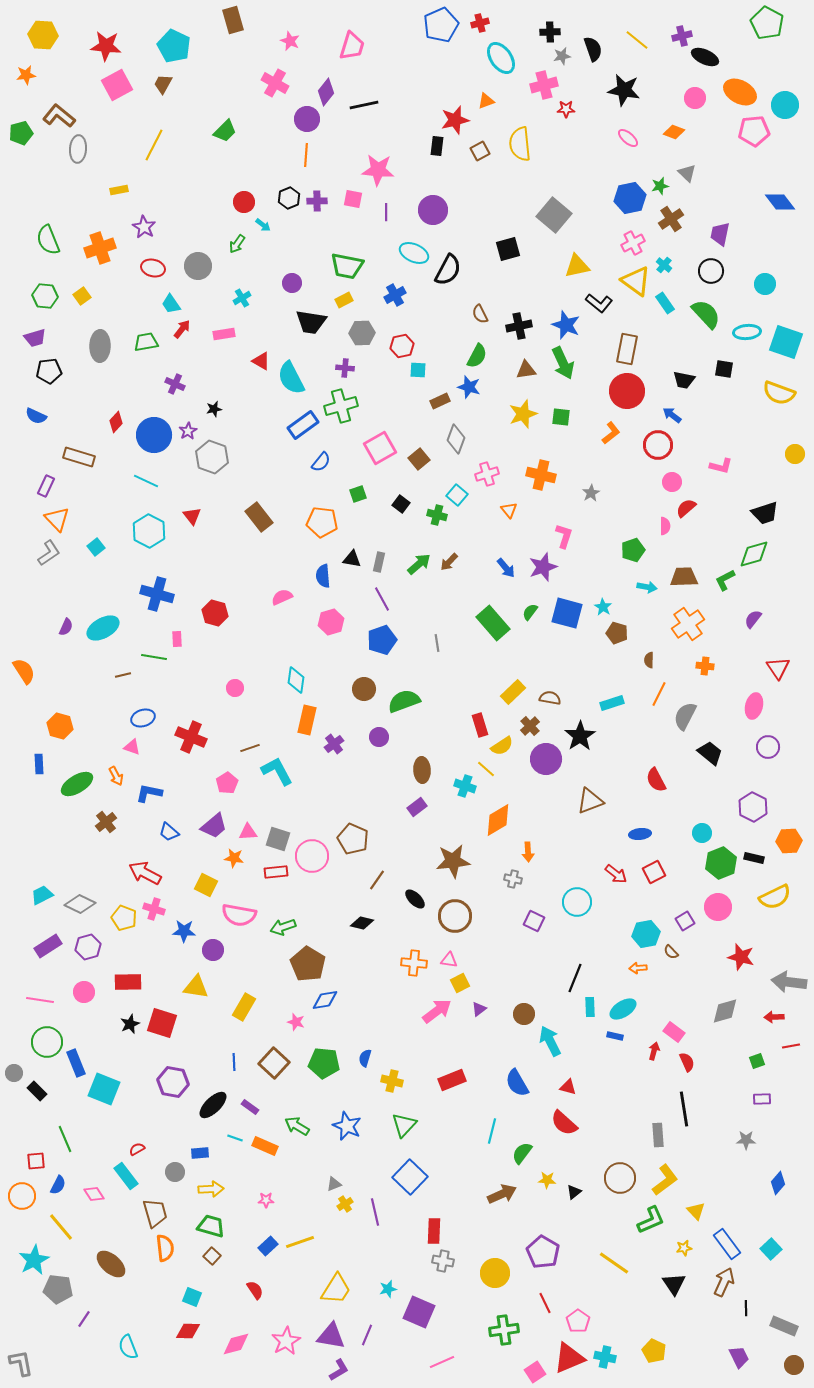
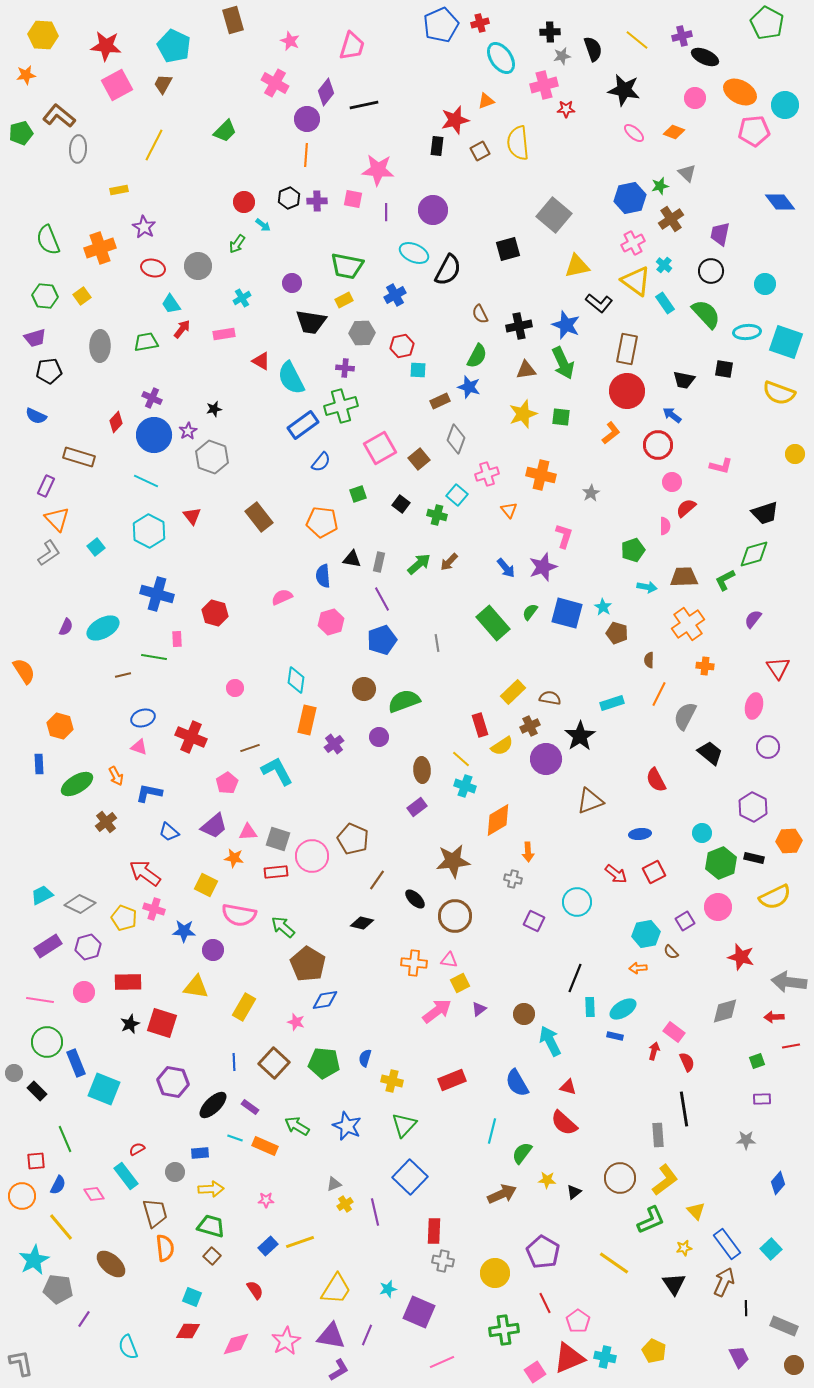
pink ellipse at (628, 138): moved 6 px right, 5 px up
yellow semicircle at (520, 144): moved 2 px left, 1 px up
purple cross at (175, 384): moved 23 px left, 14 px down
brown cross at (530, 726): rotated 18 degrees clockwise
pink triangle at (132, 747): moved 7 px right
yellow line at (486, 769): moved 25 px left, 10 px up
red arrow at (145, 873): rotated 8 degrees clockwise
green arrow at (283, 927): rotated 60 degrees clockwise
